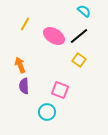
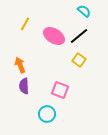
cyan circle: moved 2 px down
